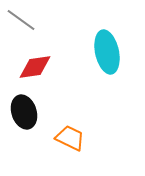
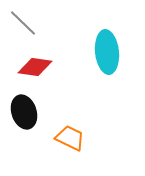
gray line: moved 2 px right, 3 px down; rotated 8 degrees clockwise
cyan ellipse: rotated 6 degrees clockwise
red diamond: rotated 16 degrees clockwise
